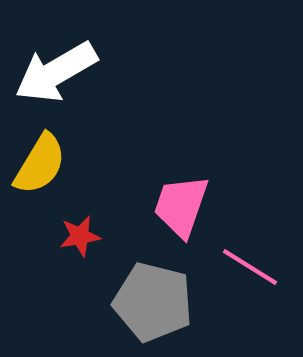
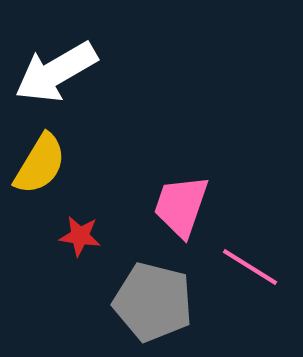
red star: rotated 18 degrees clockwise
